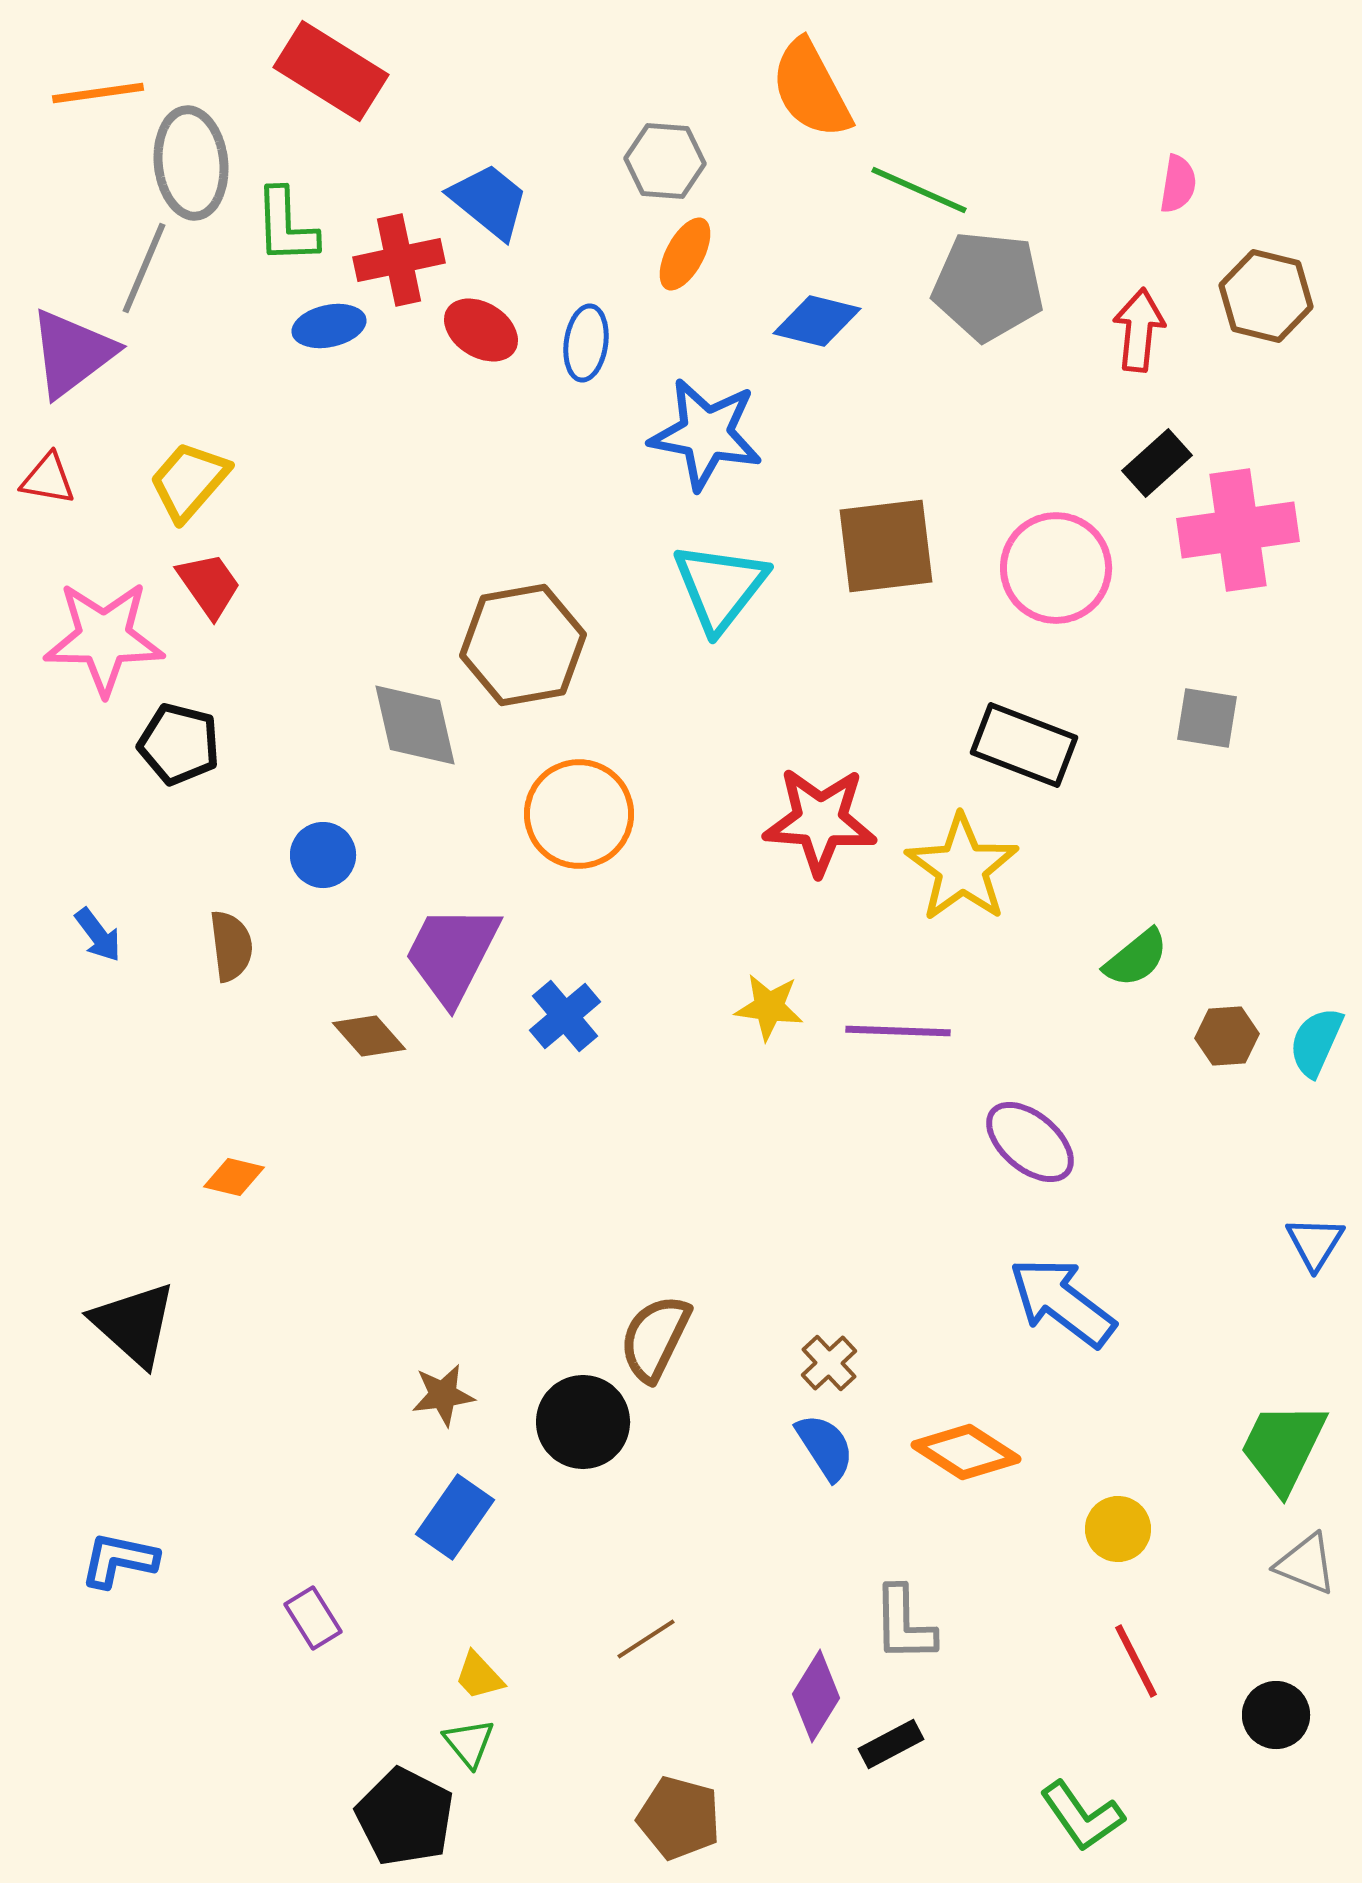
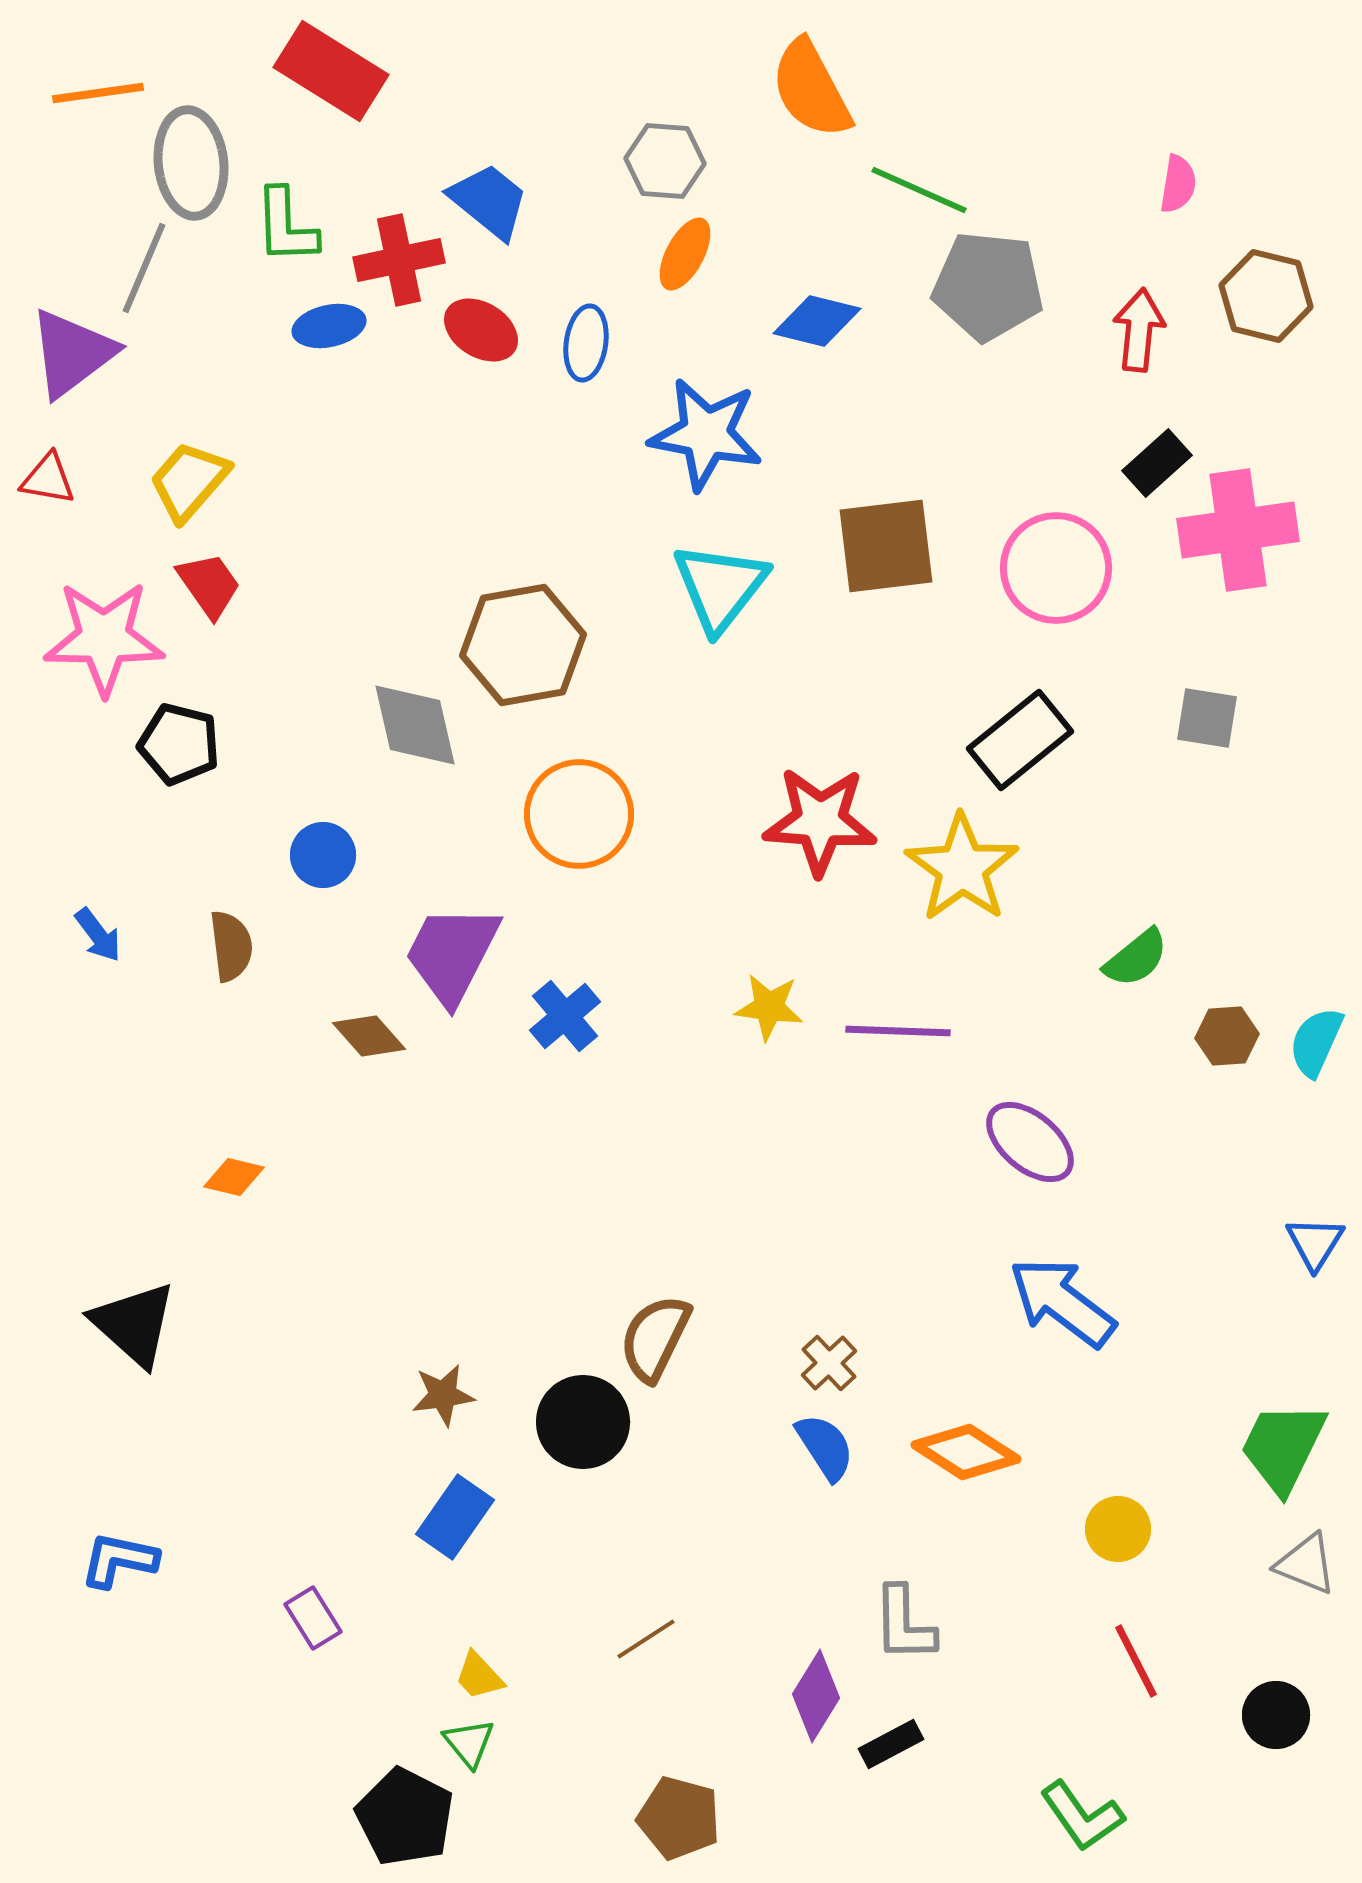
black rectangle at (1024, 745): moved 4 px left, 5 px up; rotated 60 degrees counterclockwise
